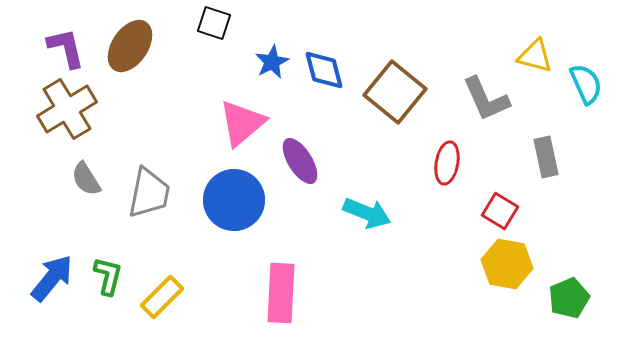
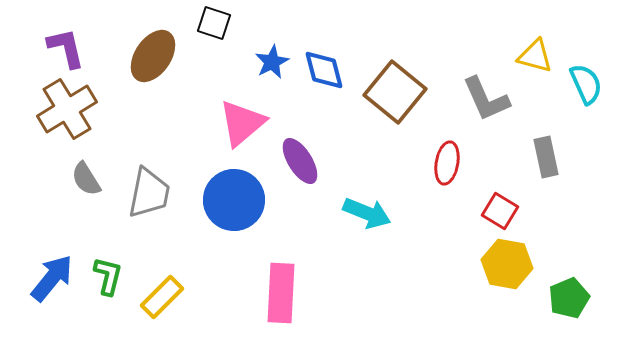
brown ellipse: moved 23 px right, 10 px down
